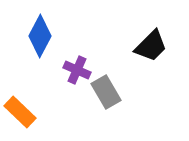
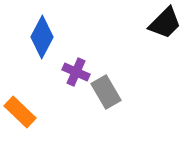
blue diamond: moved 2 px right, 1 px down
black trapezoid: moved 14 px right, 23 px up
purple cross: moved 1 px left, 2 px down
